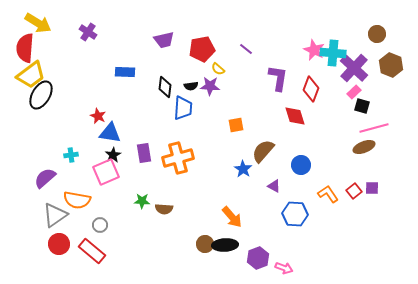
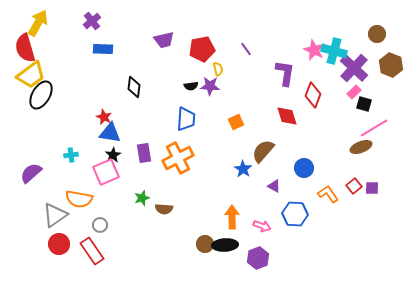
yellow arrow at (38, 23): rotated 92 degrees counterclockwise
purple cross at (88, 32): moved 4 px right, 11 px up; rotated 18 degrees clockwise
red semicircle at (25, 48): rotated 20 degrees counterclockwise
purple line at (246, 49): rotated 16 degrees clockwise
cyan cross at (333, 53): moved 1 px right, 2 px up; rotated 10 degrees clockwise
yellow semicircle at (218, 69): rotated 144 degrees counterclockwise
blue rectangle at (125, 72): moved 22 px left, 23 px up
purple L-shape at (278, 78): moved 7 px right, 5 px up
black diamond at (165, 87): moved 31 px left
red diamond at (311, 89): moved 2 px right, 6 px down
black square at (362, 106): moved 2 px right, 2 px up
blue trapezoid at (183, 108): moved 3 px right, 11 px down
red star at (98, 116): moved 6 px right, 1 px down
red diamond at (295, 116): moved 8 px left
orange square at (236, 125): moved 3 px up; rotated 14 degrees counterclockwise
pink line at (374, 128): rotated 16 degrees counterclockwise
brown ellipse at (364, 147): moved 3 px left
orange cross at (178, 158): rotated 12 degrees counterclockwise
blue circle at (301, 165): moved 3 px right, 3 px down
purple semicircle at (45, 178): moved 14 px left, 5 px up
red square at (354, 191): moved 5 px up
orange semicircle at (77, 200): moved 2 px right, 1 px up
green star at (142, 201): moved 3 px up; rotated 21 degrees counterclockwise
orange arrow at (232, 217): rotated 140 degrees counterclockwise
red rectangle at (92, 251): rotated 16 degrees clockwise
pink arrow at (284, 268): moved 22 px left, 42 px up
